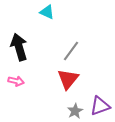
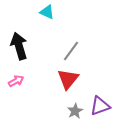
black arrow: moved 1 px up
pink arrow: rotated 42 degrees counterclockwise
